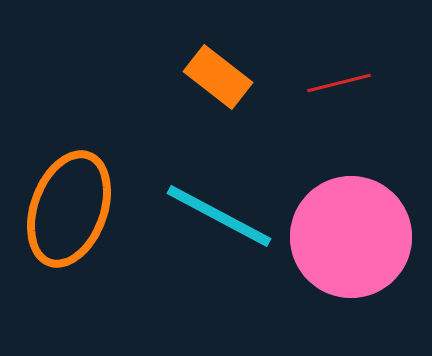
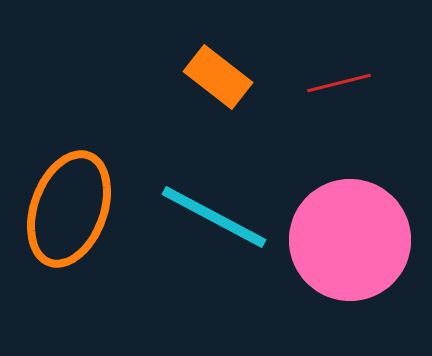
cyan line: moved 5 px left, 1 px down
pink circle: moved 1 px left, 3 px down
